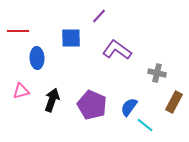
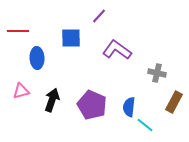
blue semicircle: rotated 30 degrees counterclockwise
